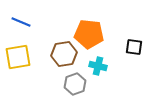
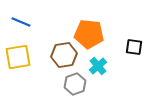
brown hexagon: moved 1 px down
cyan cross: rotated 36 degrees clockwise
